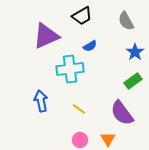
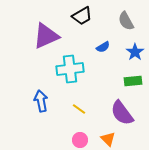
blue semicircle: moved 13 px right, 1 px down
green rectangle: rotated 30 degrees clockwise
orange triangle: rotated 14 degrees counterclockwise
